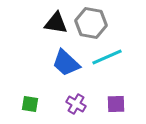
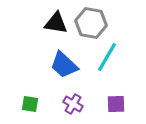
cyan line: rotated 36 degrees counterclockwise
blue trapezoid: moved 2 px left, 2 px down
purple cross: moved 3 px left
